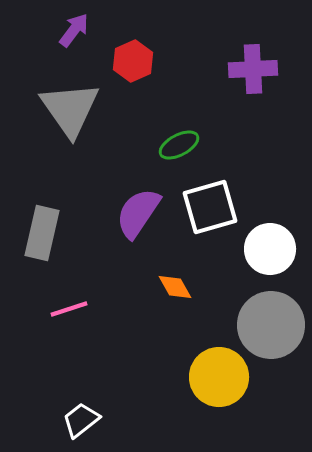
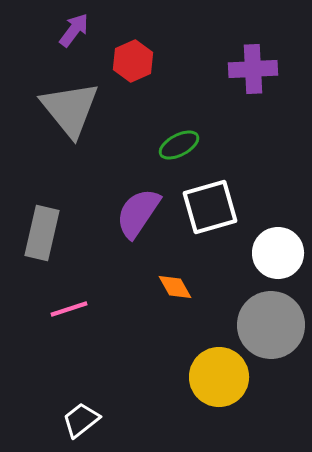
gray triangle: rotated 4 degrees counterclockwise
white circle: moved 8 px right, 4 px down
